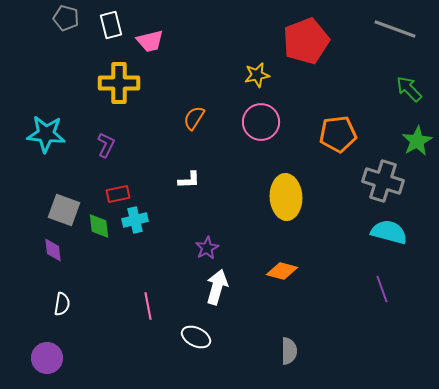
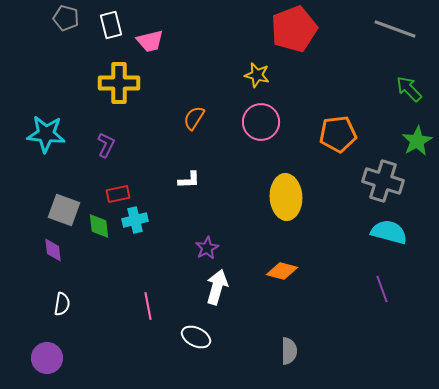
red pentagon: moved 12 px left, 12 px up
yellow star: rotated 25 degrees clockwise
